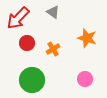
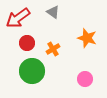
red arrow: rotated 10 degrees clockwise
green circle: moved 9 px up
